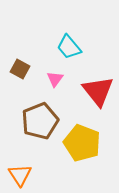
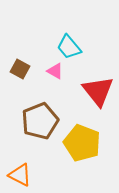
pink triangle: moved 8 px up; rotated 36 degrees counterclockwise
orange triangle: rotated 30 degrees counterclockwise
